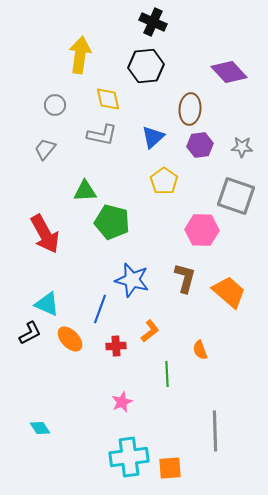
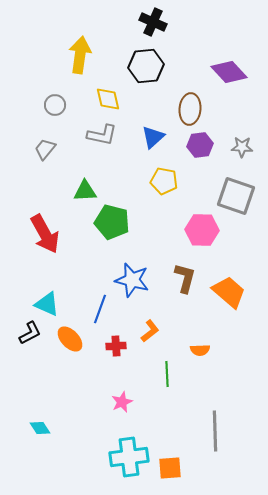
yellow pentagon: rotated 24 degrees counterclockwise
orange semicircle: rotated 72 degrees counterclockwise
